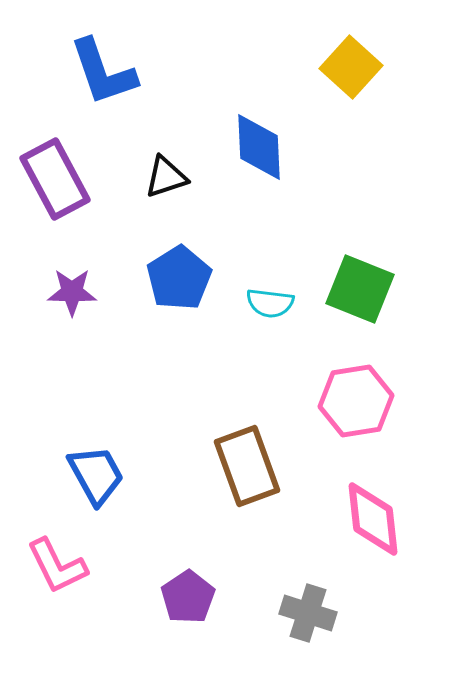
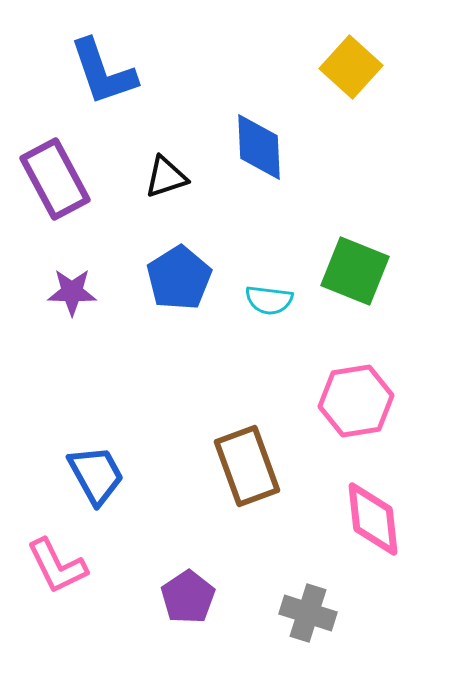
green square: moved 5 px left, 18 px up
cyan semicircle: moved 1 px left, 3 px up
